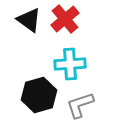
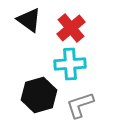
red cross: moved 6 px right, 9 px down
